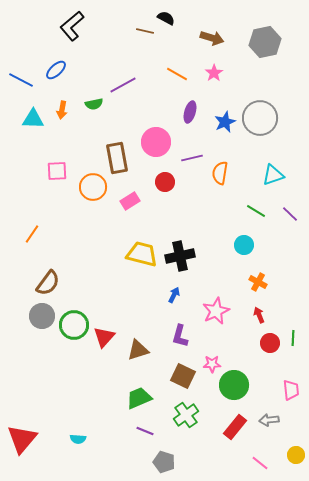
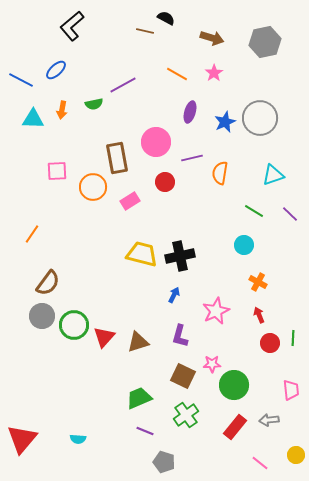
green line at (256, 211): moved 2 px left
brown triangle at (138, 350): moved 8 px up
